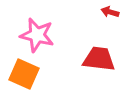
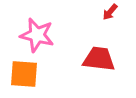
red arrow: rotated 66 degrees counterclockwise
orange square: rotated 20 degrees counterclockwise
